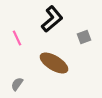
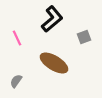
gray semicircle: moved 1 px left, 3 px up
